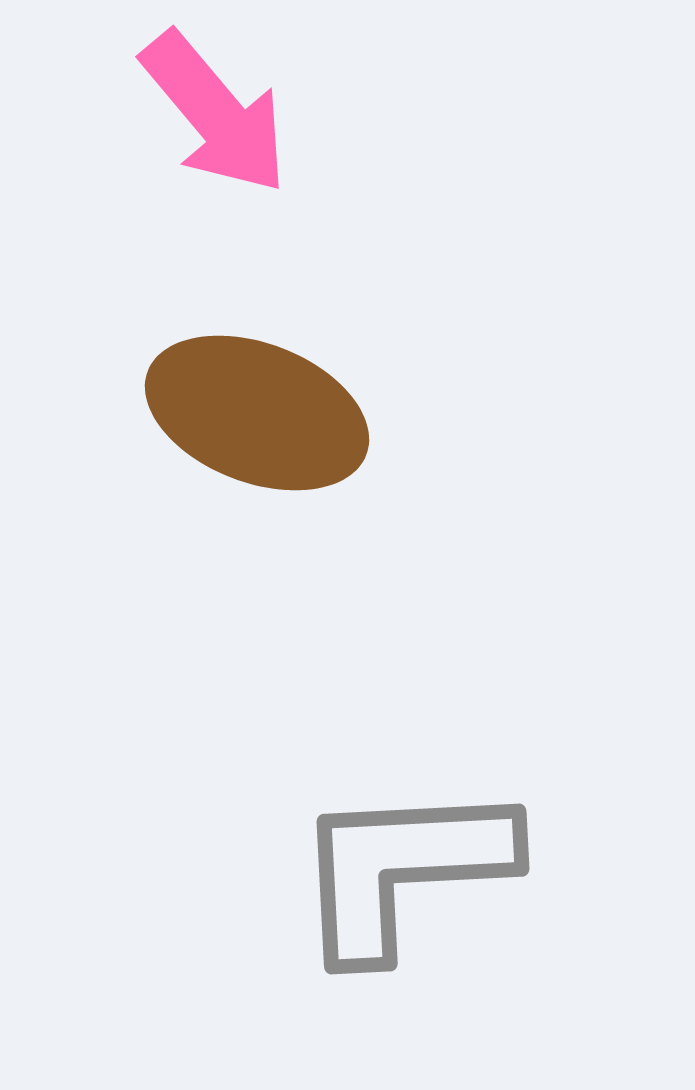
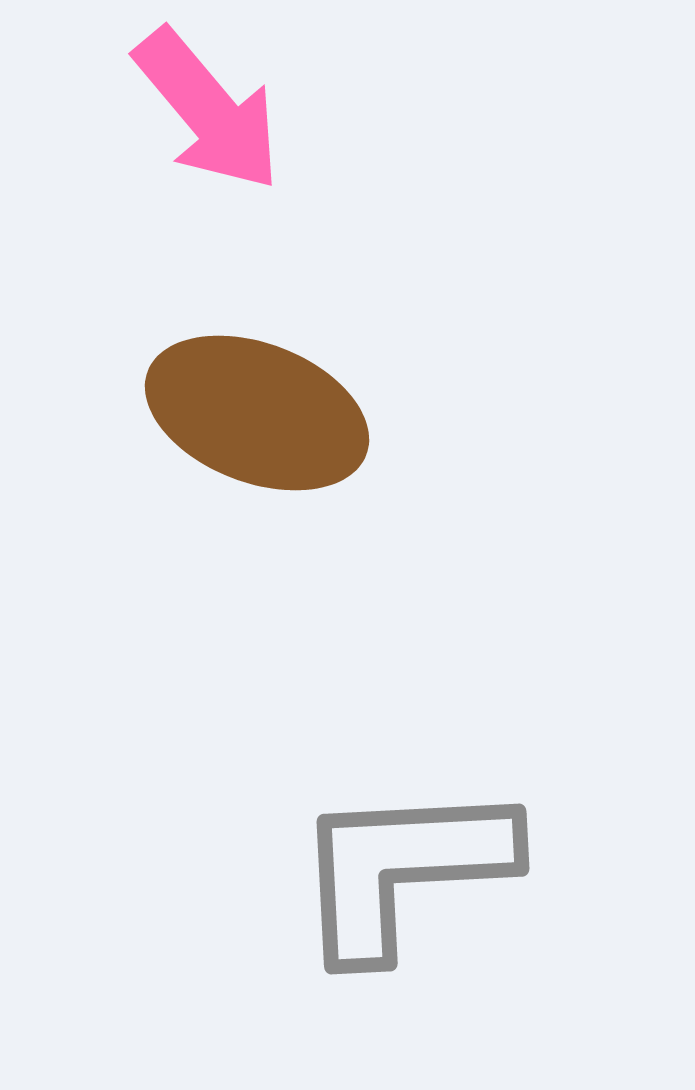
pink arrow: moved 7 px left, 3 px up
